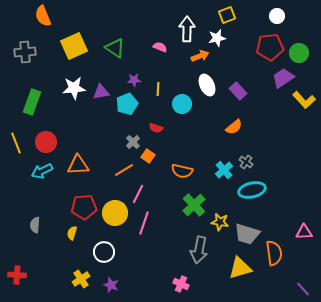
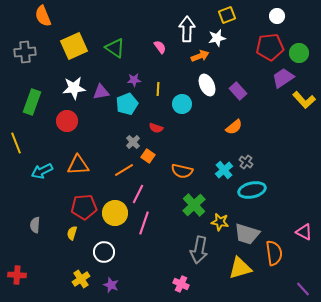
pink semicircle at (160, 47): rotated 32 degrees clockwise
red circle at (46, 142): moved 21 px right, 21 px up
pink triangle at (304, 232): rotated 30 degrees clockwise
